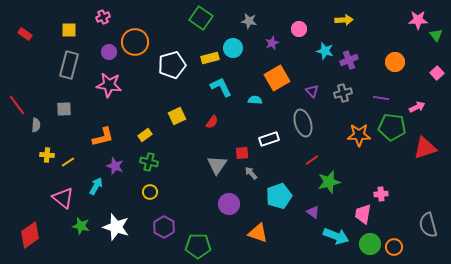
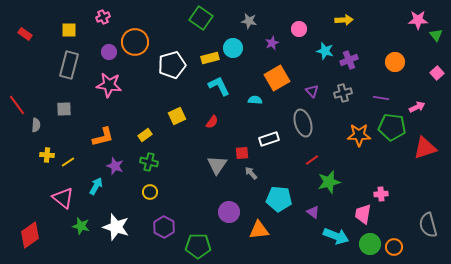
cyan L-shape at (221, 87): moved 2 px left, 1 px up
cyan pentagon at (279, 196): moved 3 px down; rotated 25 degrees clockwise
purple circle at (229, 204): moved 8 px down
orange triangle at (258, 233): moved 1 px right, 3 px up; rotated 25 degrees counterclockwise
